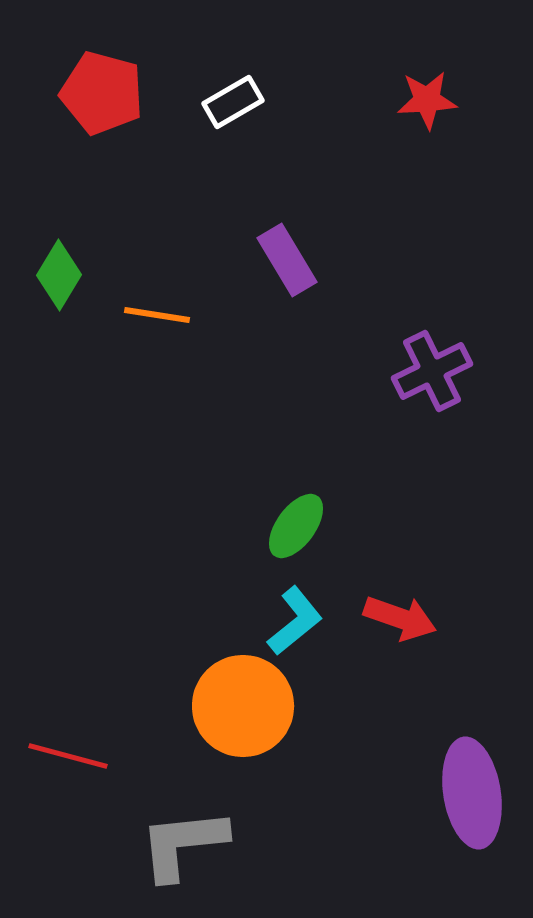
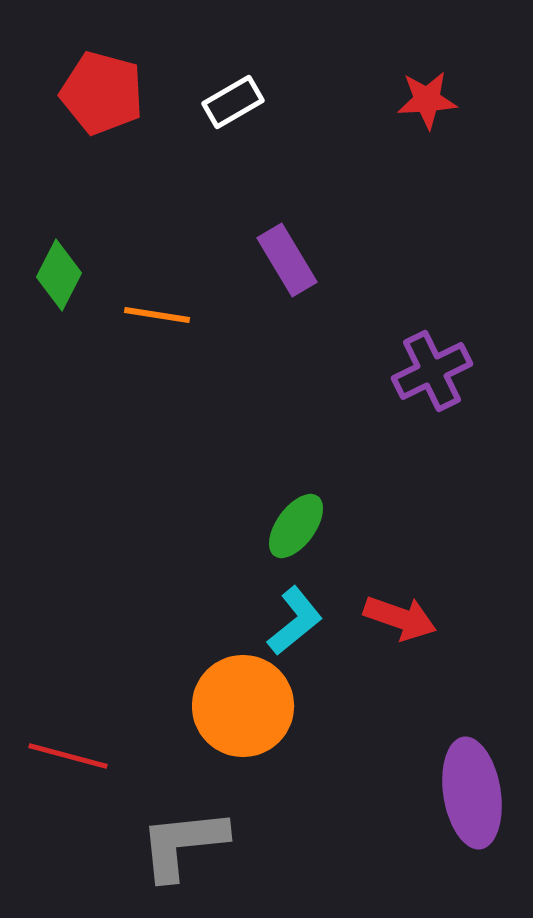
green diamond: rotated 4 degrees counterclockwise
